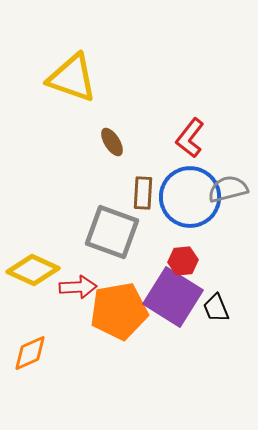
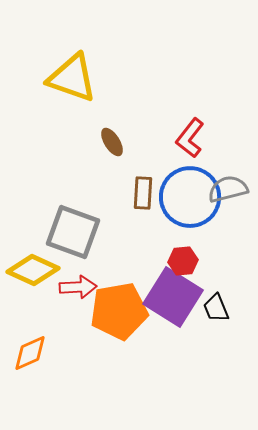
gray square: moved 39 px left
